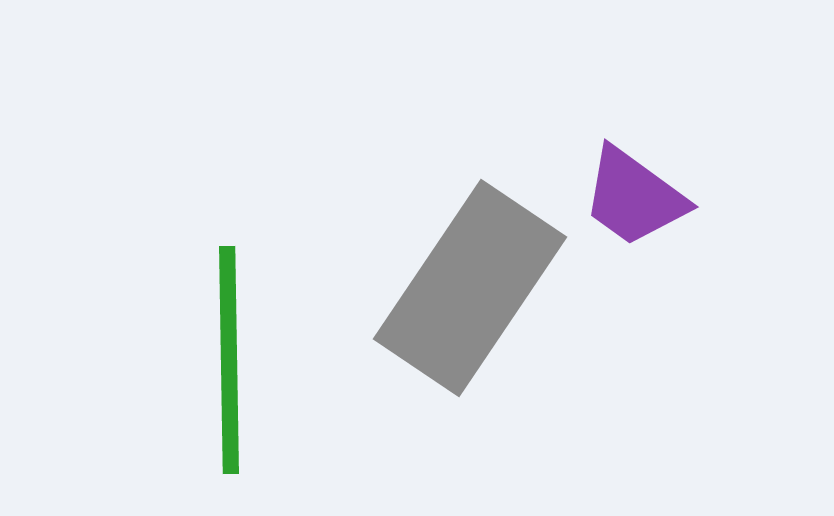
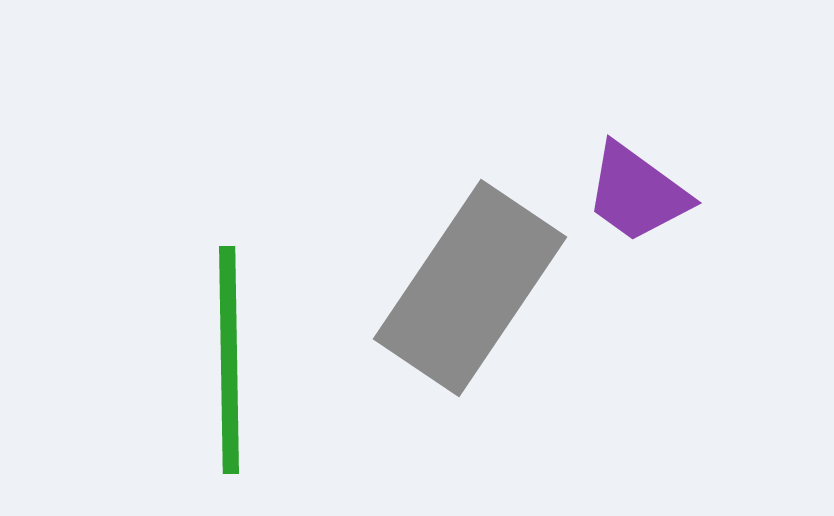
purple trapezoid: moved 3 px right, 4 px up
